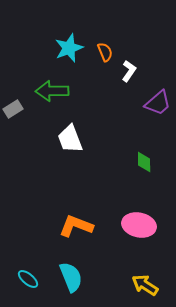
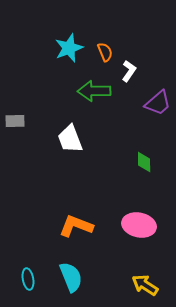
green arrow: moved 42 px right
gray rectangle: moved 2 px right, 12 px down; rotated 30 degrees clockwise
cyan ellipse: rotated 40 degrees clockwise
